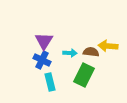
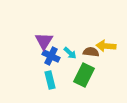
yellow arrow: moved 2 px left
cyan arrow: rotated 40 degrees clockwise
blue cross: moved 9 px right, 4 px up
cyan rectangle: moved 2 px up
